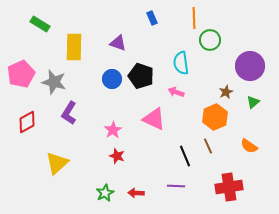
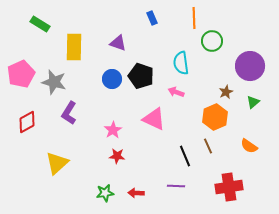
green circle: moved 2 px right, 1 px down
red star: rotated 14 degrees counterclockwise
green star: rotated 18 degrees clockwise
